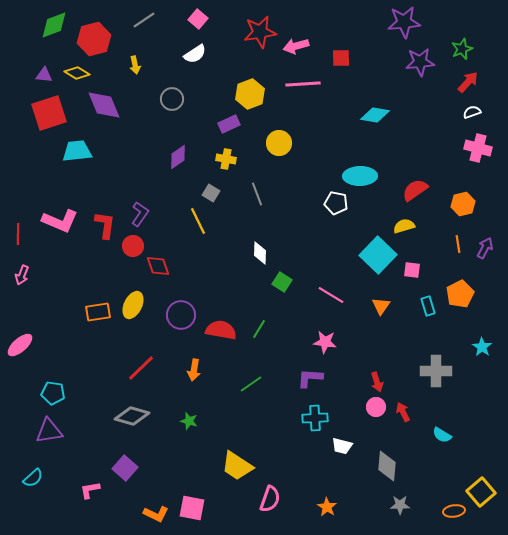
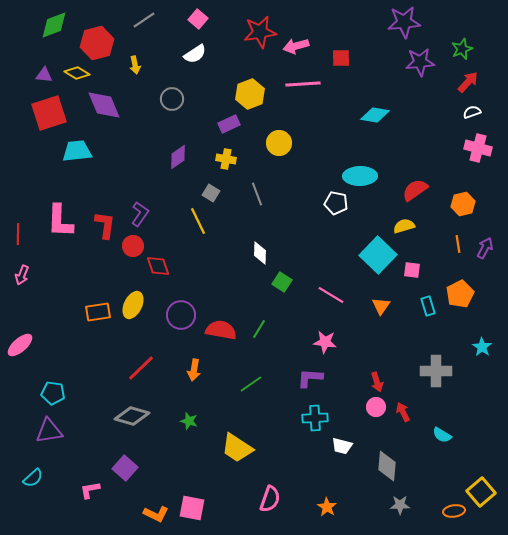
red hexagon at (94, 39): moved 3 px right, 4 px down
pink L-shape at (60, 221): rotated 69 degrees clockwise
yellow trapezoid at (237, 466): moved 18 px up
